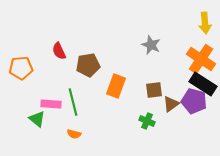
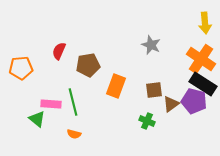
red semicircle: rotated 48 degrees clockwise
